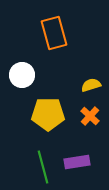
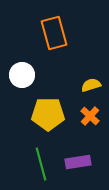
purple rectangle: moved 1 px right
green line: moved 2 px left, 3 px up
